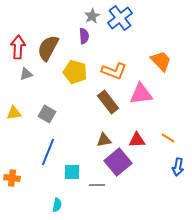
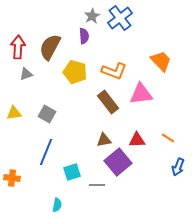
brown semicircle: moved 2 px right, 1 px up
blue line: moved 2 px left
blue arrow: rotated 12 degrees clockwise
cyan square: rotated 18 degrees counterclockwise
